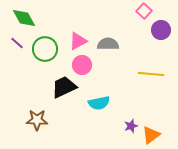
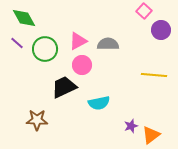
yellow line: moved 3 px right, 1 px down
